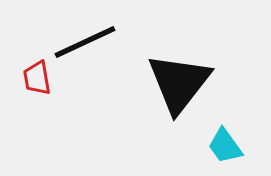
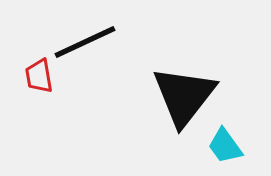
red trapezoid: moved 2 px right, 2 px up
black triangle: moved 5 px right, 13 px down
